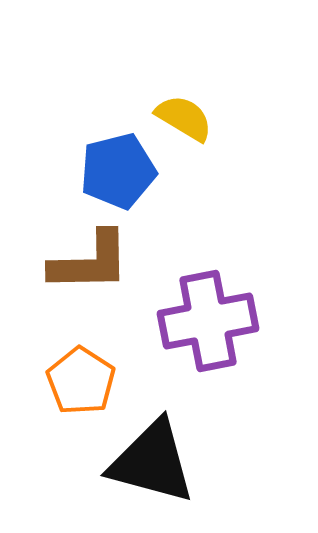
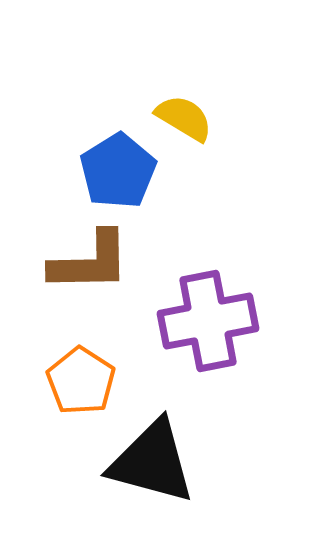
blue pentagon: rotated 18 degrees counterclockwise
